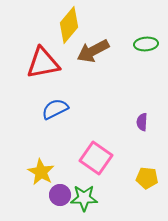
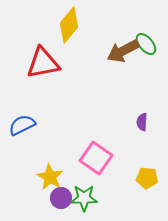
green ellipse: rotated 55 degrees clockwise
brown arrow: moved 30 px right
blue semicircle: moved 33 px left, 16 px down
yellow star: moved 9 px right, 5 px down
purple circle: moved 1 px right, 3 px down
